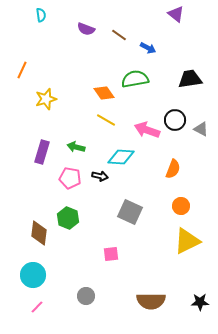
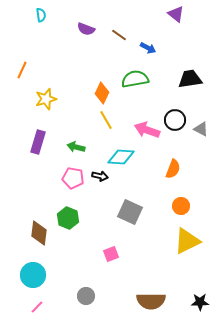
orange diamond: moved 2 px left; rotated 60 degrees clockwise
yellow line: rotated 30 degrees clockwise
purple rectangle: moved 4 px left, 10 px up
pink pentagon: moved 3 px right
pink square: rotated 14 degrees counterclockwise
